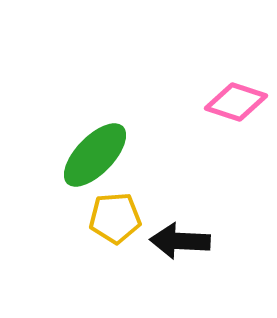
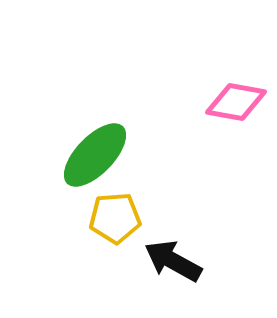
pink diamond: rotated 8 degrees counterclockwise
black arrow: moved 7 px left, 20 px down; rotated 26 degrees clockwise
